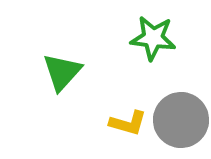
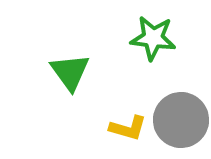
green triangle: moved 8 px right; rotated 18 degrees counterclockwise
yellow L-shape: moved 5 px down
